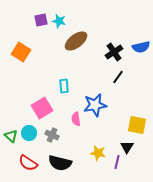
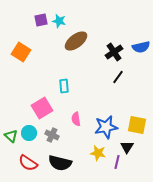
blue star: moved 11 px right, 22 px down
